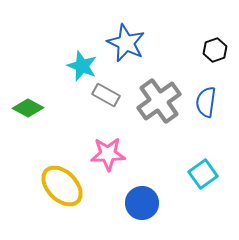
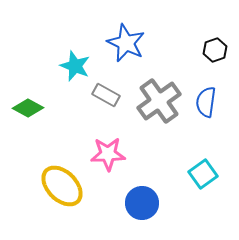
cyan star: moved 7 px left
